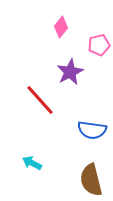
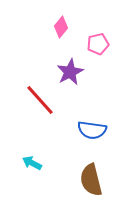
pink pentagon: moved 1 px left, 1 px up
